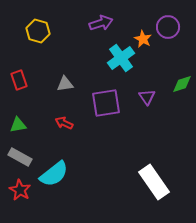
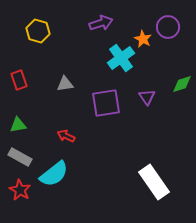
red arrow: moved 2 px right, 13 px down
